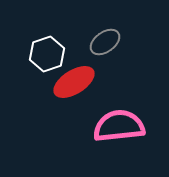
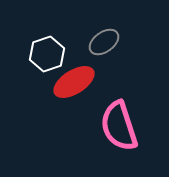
gray ellipse: moved 1 px left
pink semicircle: rotated 102 degrees counterclockwise
